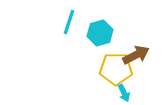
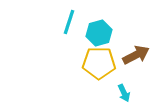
cyan hexagon: moved 1 px left
yellow pentagon: moved 17 px left, 6 px up
